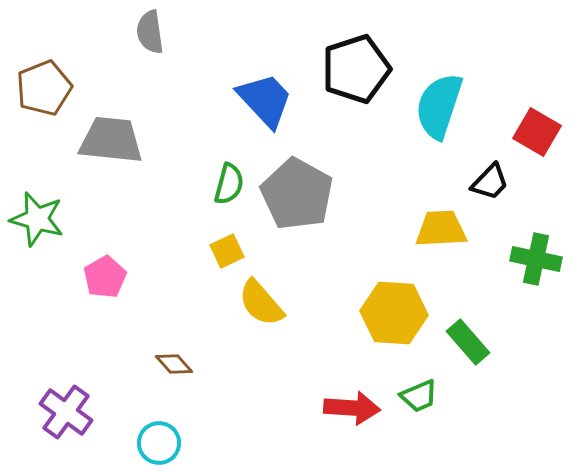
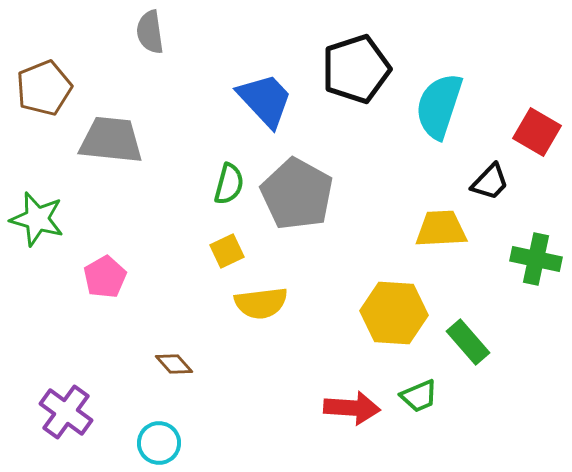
yellow semicircle: rotated 56 degrees counterclockwise
